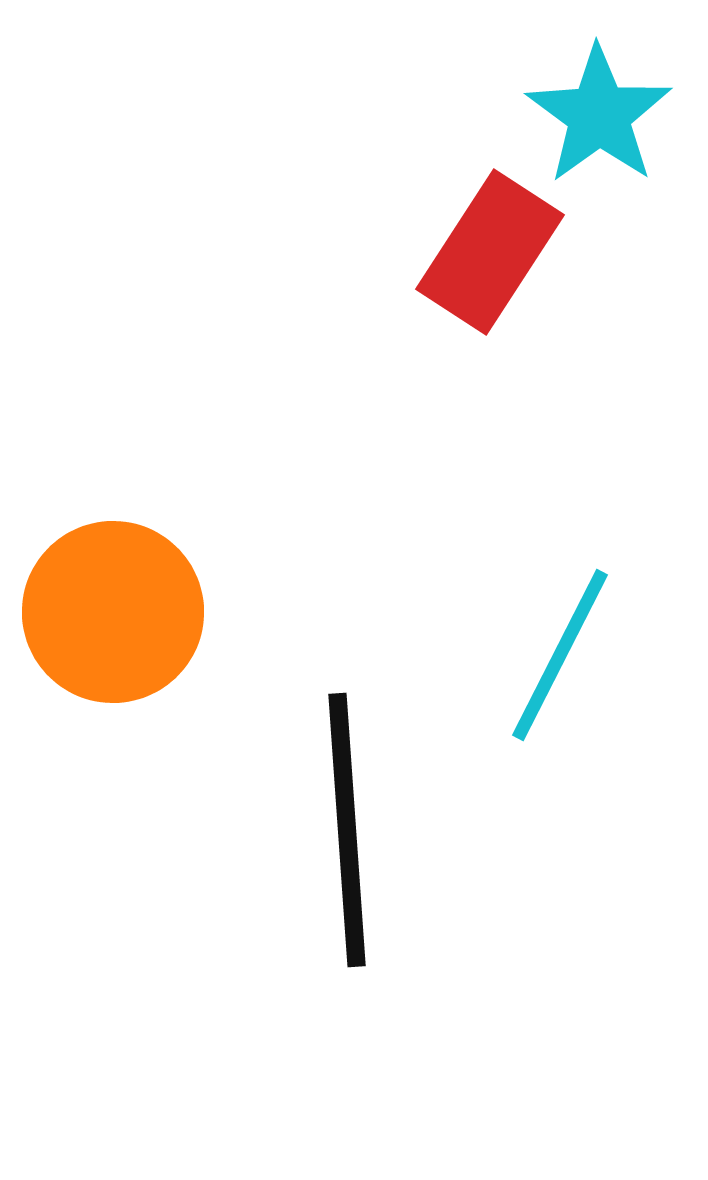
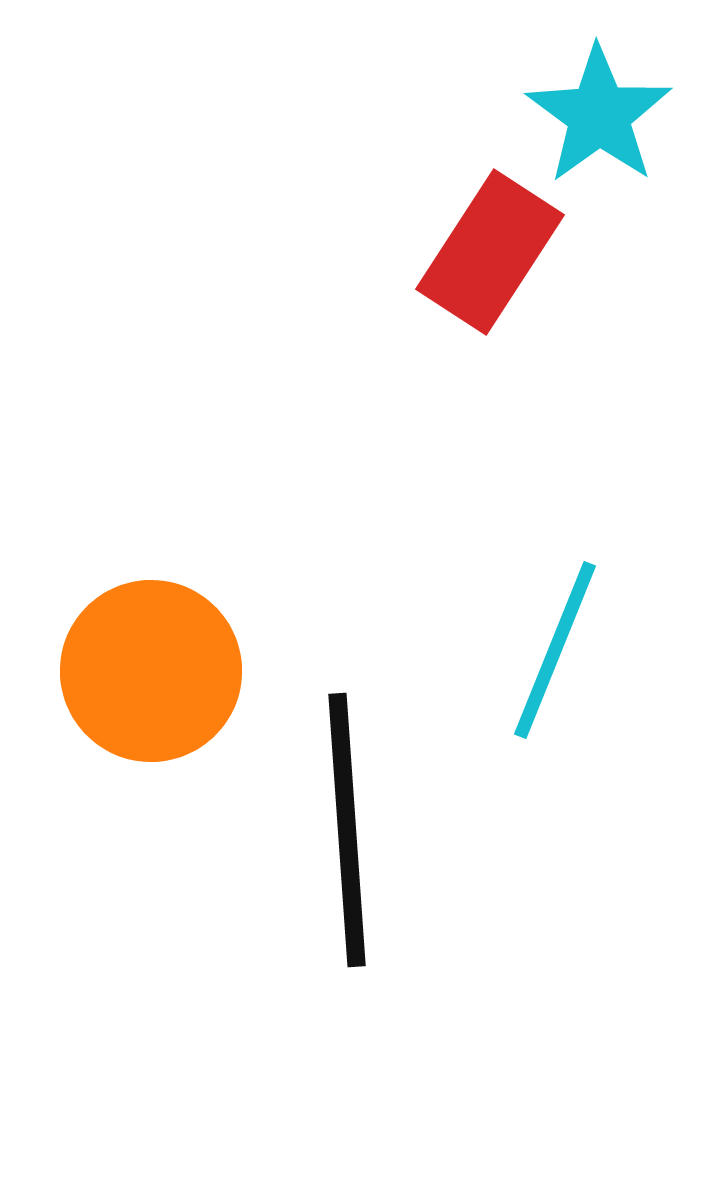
orange circle: moved 38 px right, 59 px down
cyan line: moved 5 px left, 5 px up; rotated 5 degrees counterclockwise
